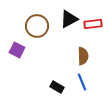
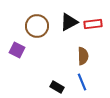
black triangle: moved 3 px down
